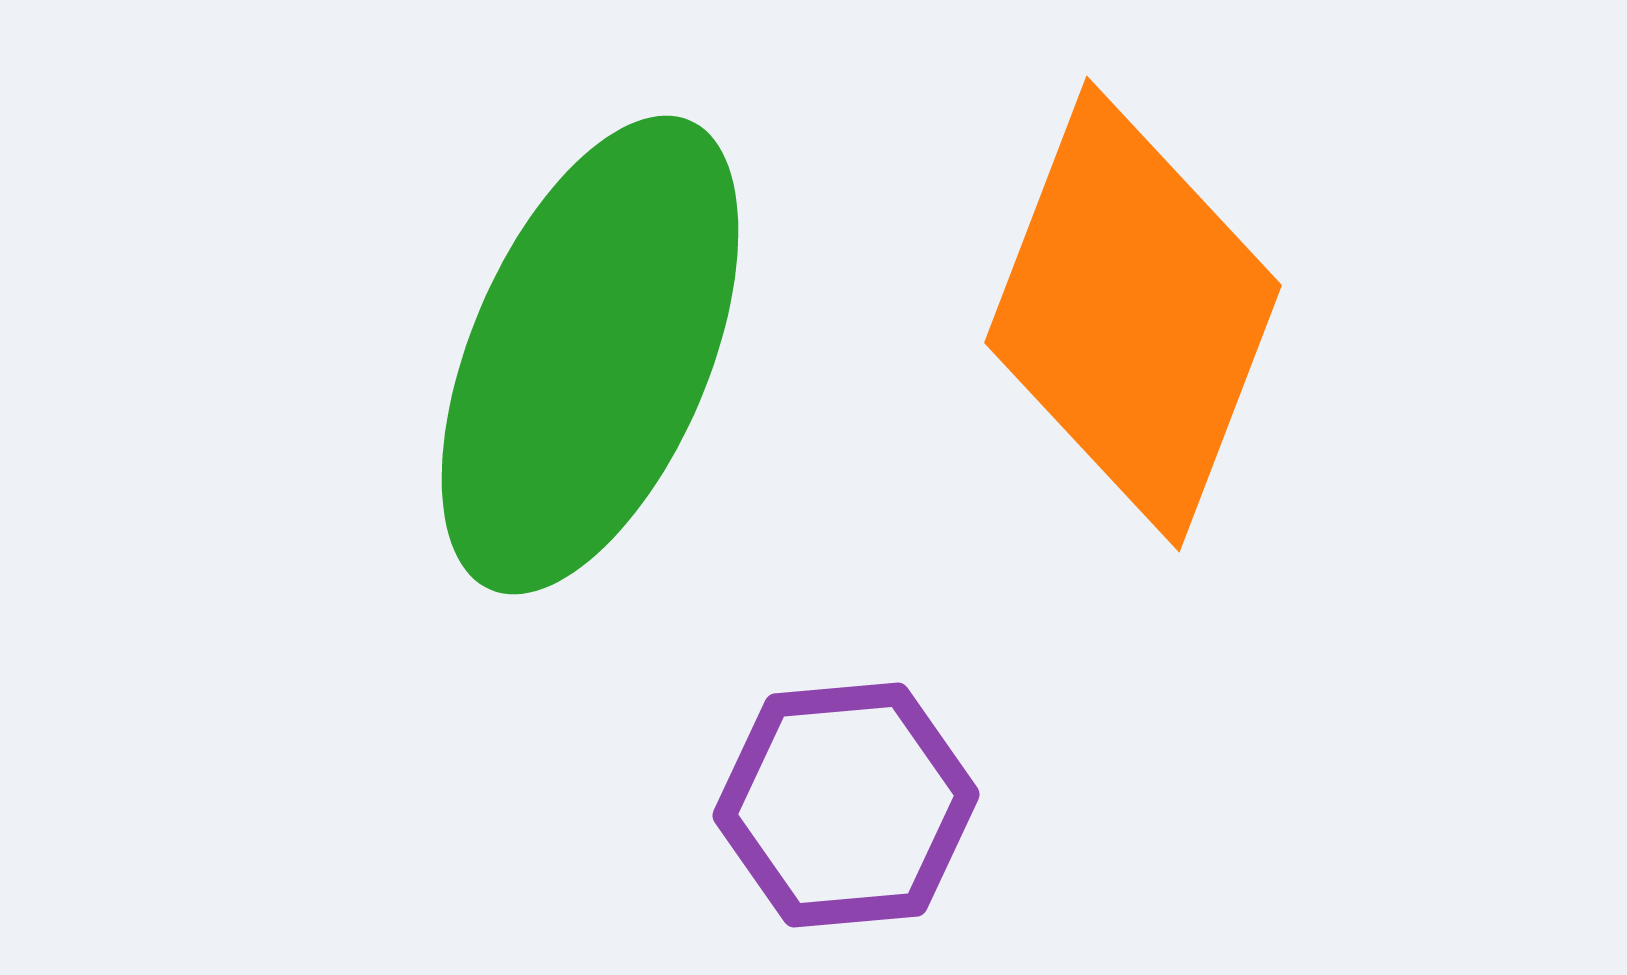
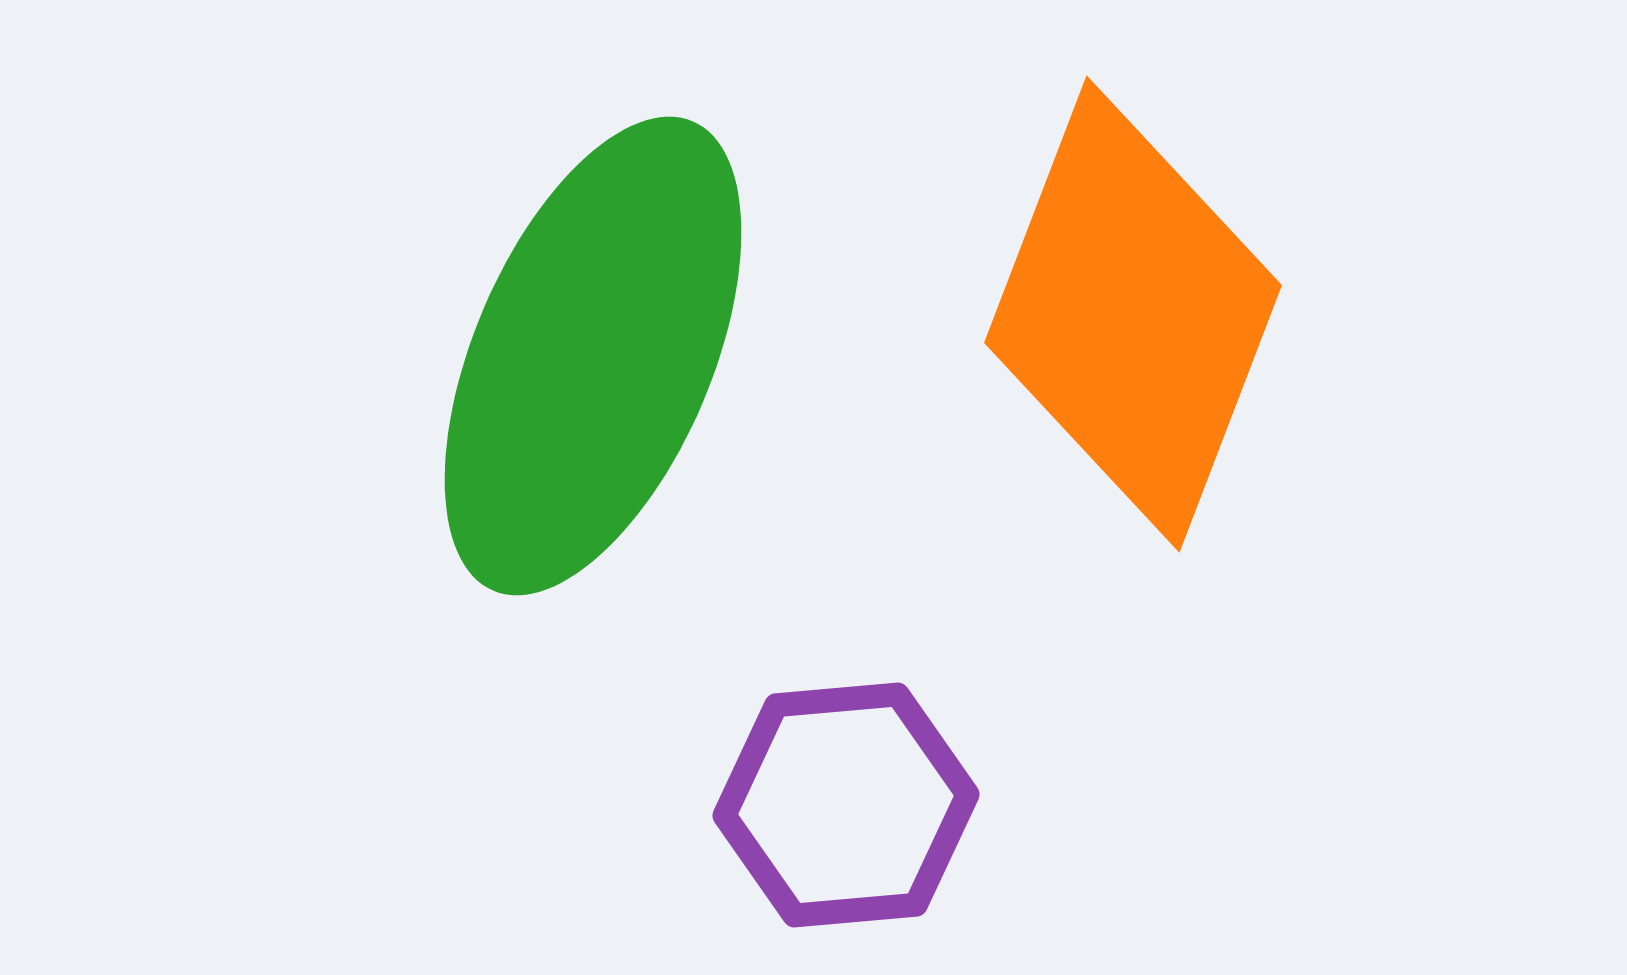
green ellipse: moved 3 px right, 1 px down
